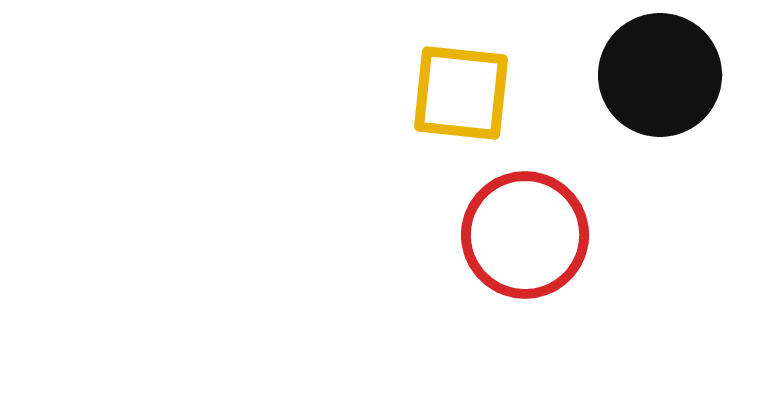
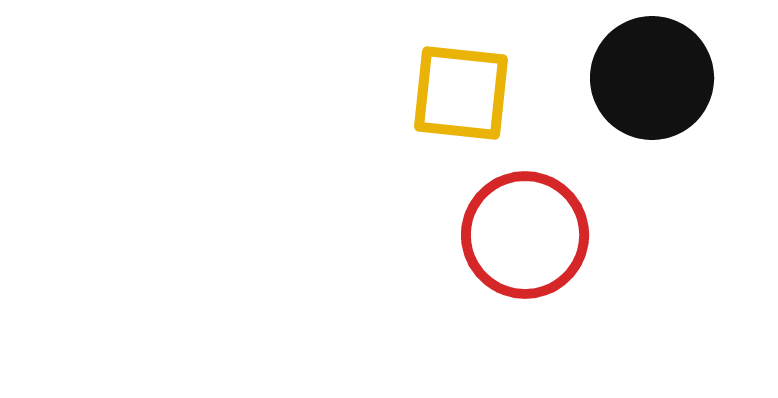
black circle: moved 8 px left, 3 px down
